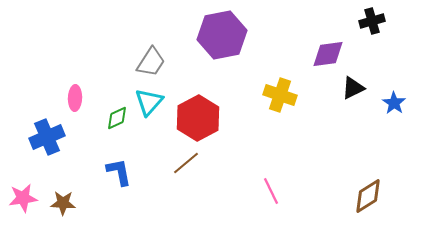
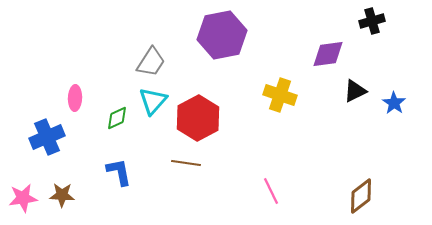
black triangle: moved 2 px right, 3 px down
cyan triangle: moved 4 px right, 1 px up
brown line: rotated 48 degrees clockwise
brown diamond: moved 7 px left; rotated 6 degrees counterclockwise
brown star: moved 1 px left, 8 px up
